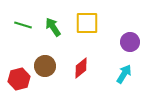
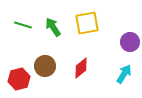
yellow square: rotated 10 degrees counterclockwise
